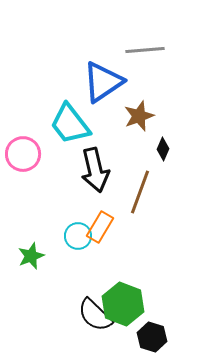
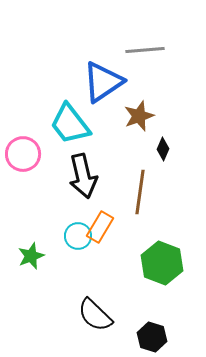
black arrow: moved 12 px left, 6 px down
brown line: rotated 12 degrees counterclockwise
green hexagon: moved 39 px right, 41 px up
